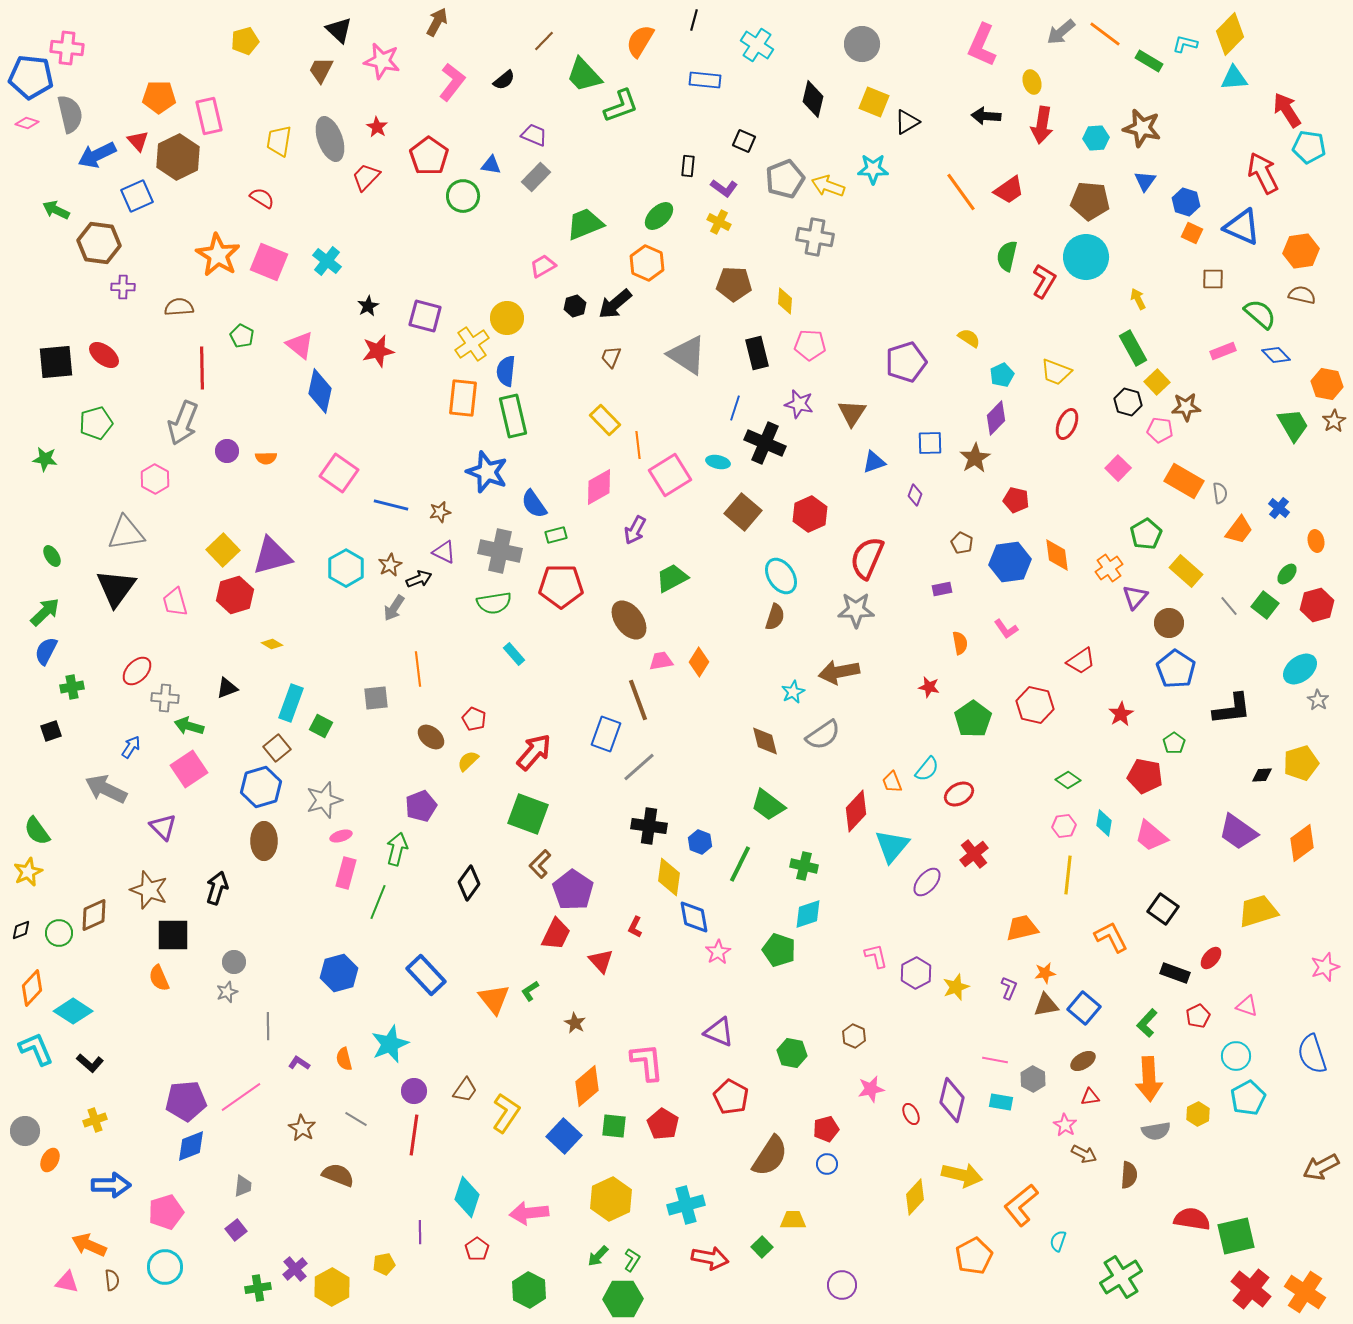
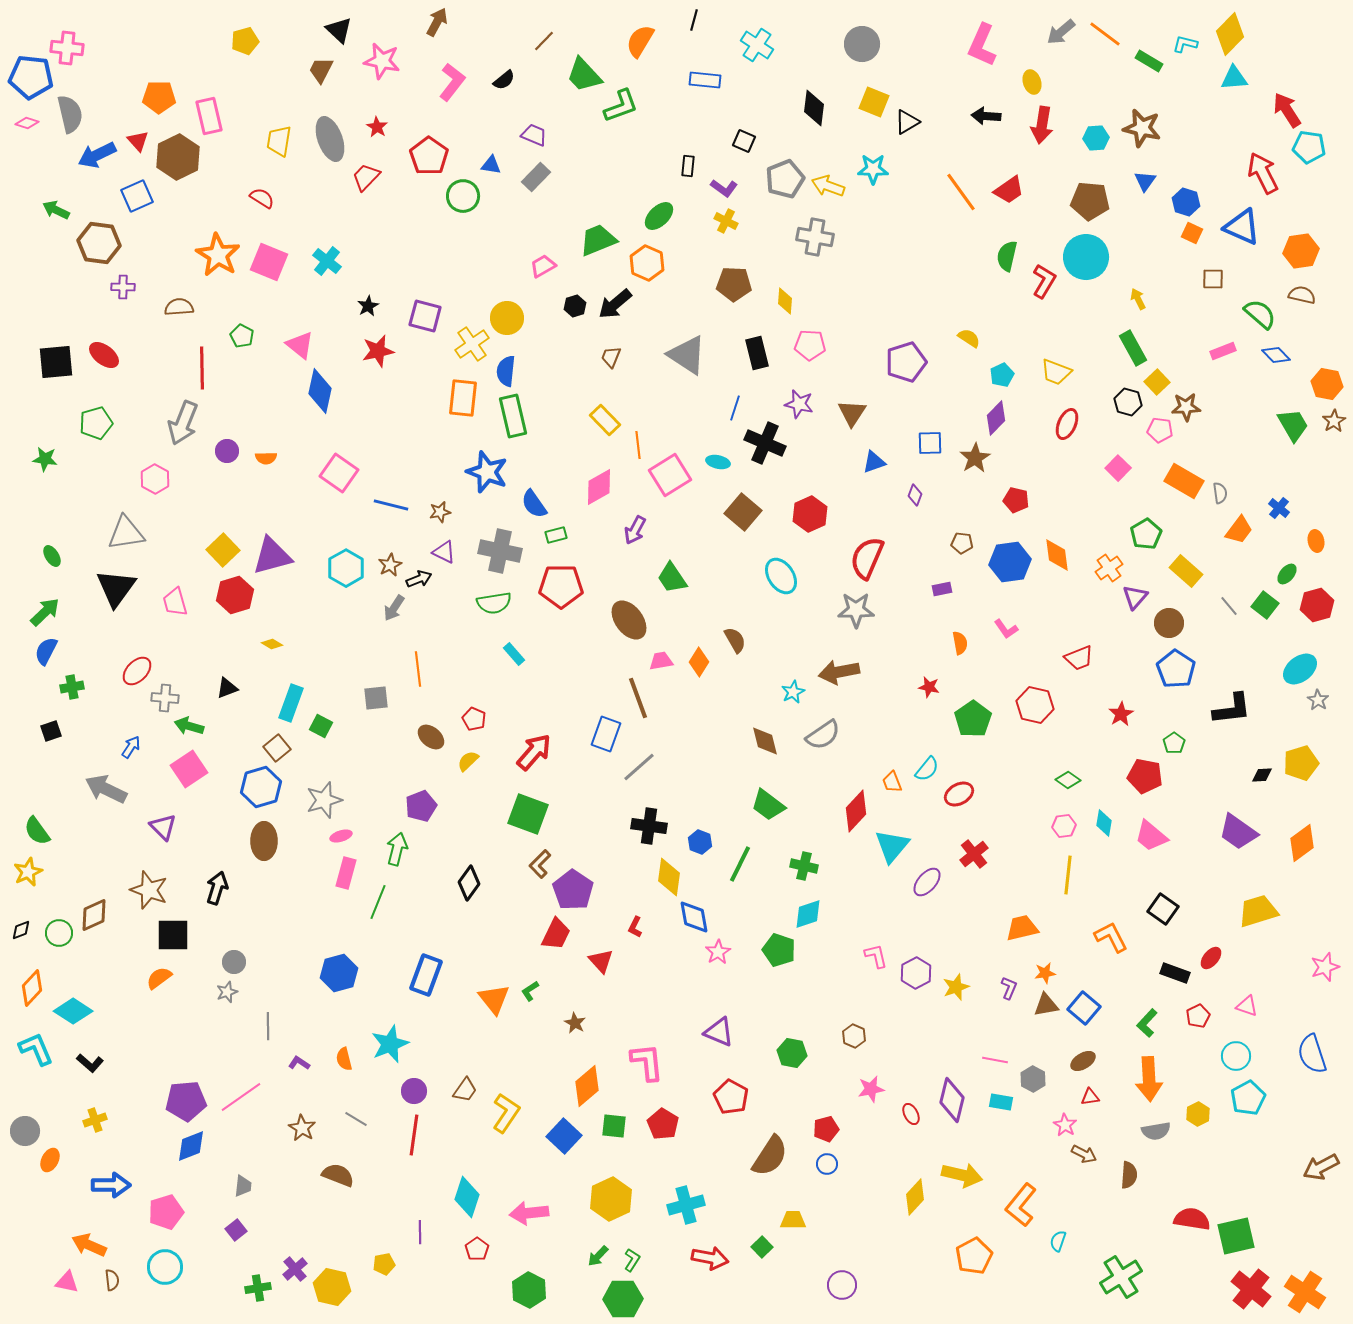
black diamond at (813, 99): moved 1 px right, 9 px down; rotated 6 degrees counterclockwise
yellow cross at (719, 222): moved 7 px right, 1 px up
green trapezoid at (585, 224): moved 13 px right, 16 px down
brown pentagon at (962, 543): rotated 20 degrees counterclockwise
green trapezoid at (672, 578): rotated 96 degrees counterclockwise
brown semicircle at (775, 617): moved 40 px left, 23 px down; rotated 48 degrees counterclockwise
red trapezoid at (1081, 661): moved 2 px left, 3 px up; rotated 12 degrees clockwise
brown line at (638, 700): moved 2 px up
blue rectangle at (426, 975): rotated 63 degrees clockwise
orange semicircle at (159, 978): rotated 76 degrees clockwise
orange L-shape at (1021, 1205): rotated 12 degrees counterclockwise
yellow hexagon at (332, 1287): rotated 18 degrees counterclockwise
